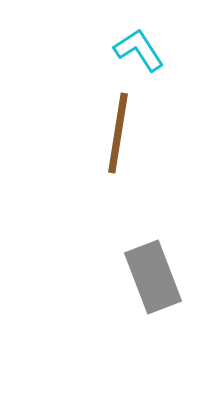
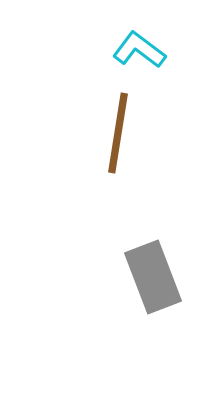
cyan L-shape: rotated 20 degrees counterclockwise
